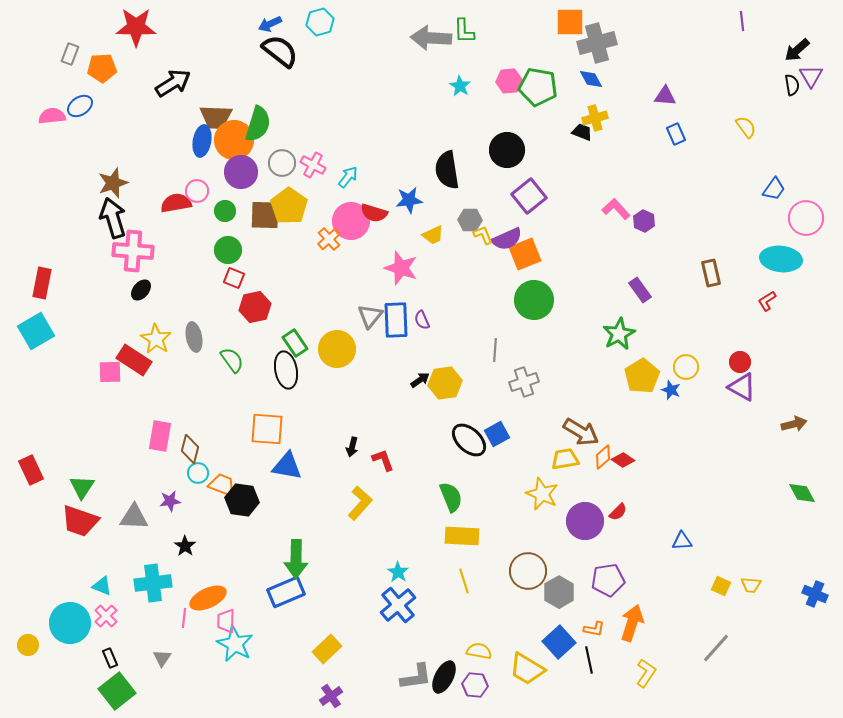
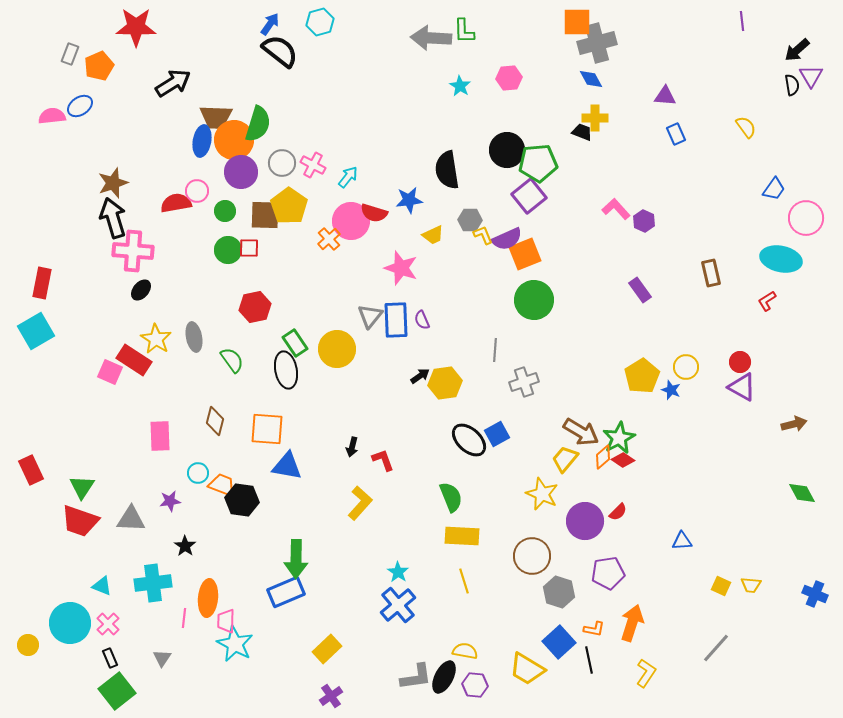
orange square at (570, 22): moved 7 px right
blue arrow at (270, 24): rotated 150 degrees clockwise
orange pentagon at (102, 68): moved 3 px left, 2 px up; rotated 20 degrees counterclockwise
pink hexagon at (509, 81): moved 3 px up
green pentagon at (538, 87): moved 76 px down; rotated 15 degrees counterclockwise
yellow cross at (595, 118): rotated 15 degrees clockwise
cyan ellipse at (781, 259): rotated 6 degrees clockwise
red square at (234, 278): moved 15 px right, 30 px up; rotated 20 degrees counterclockwise
green star at (619, 334): moved 104 px down
pink square at (110, 372): rotated 25 degrees clockwise
black arrow at (420, 380): moved 4 px up
pink rectangle at (160, 436): rotated 12 degrees counterclockwise
brown diamond at (190, 449): moved 25 px right, 28 px up
yellow trapezoid at (565, 459): rotated 40 degrees counterclockwise
gray triangle at (134, 517): moved 3 px left, 2 px down
brown circle at (528, 571): moved 4 px right, 15 px up
purple pentagon at (608, 580): moved 7 px up
gray hexagon at (559, 592): rotated 12 degrees counterclockwise
orange ellipse at (208, 598): rotated 60 degrees counterclockwise
pink cross at (106, 616): moved 2 px right, 8 px down
yellow semicircle at (479, 651): moved 14 px left
